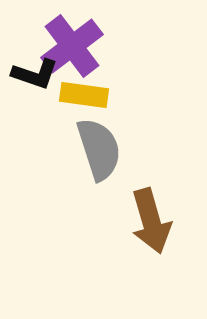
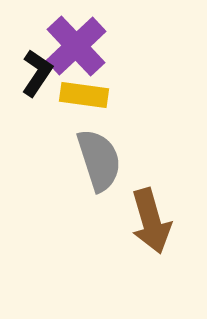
purple cross: moved 4 px right; rotated 6 degrees counterclockwise
black L-shape: moved 2 px right, 1 px up; rotated 75 degrees counterclockwise
gray semicircle: moved 11 px down
